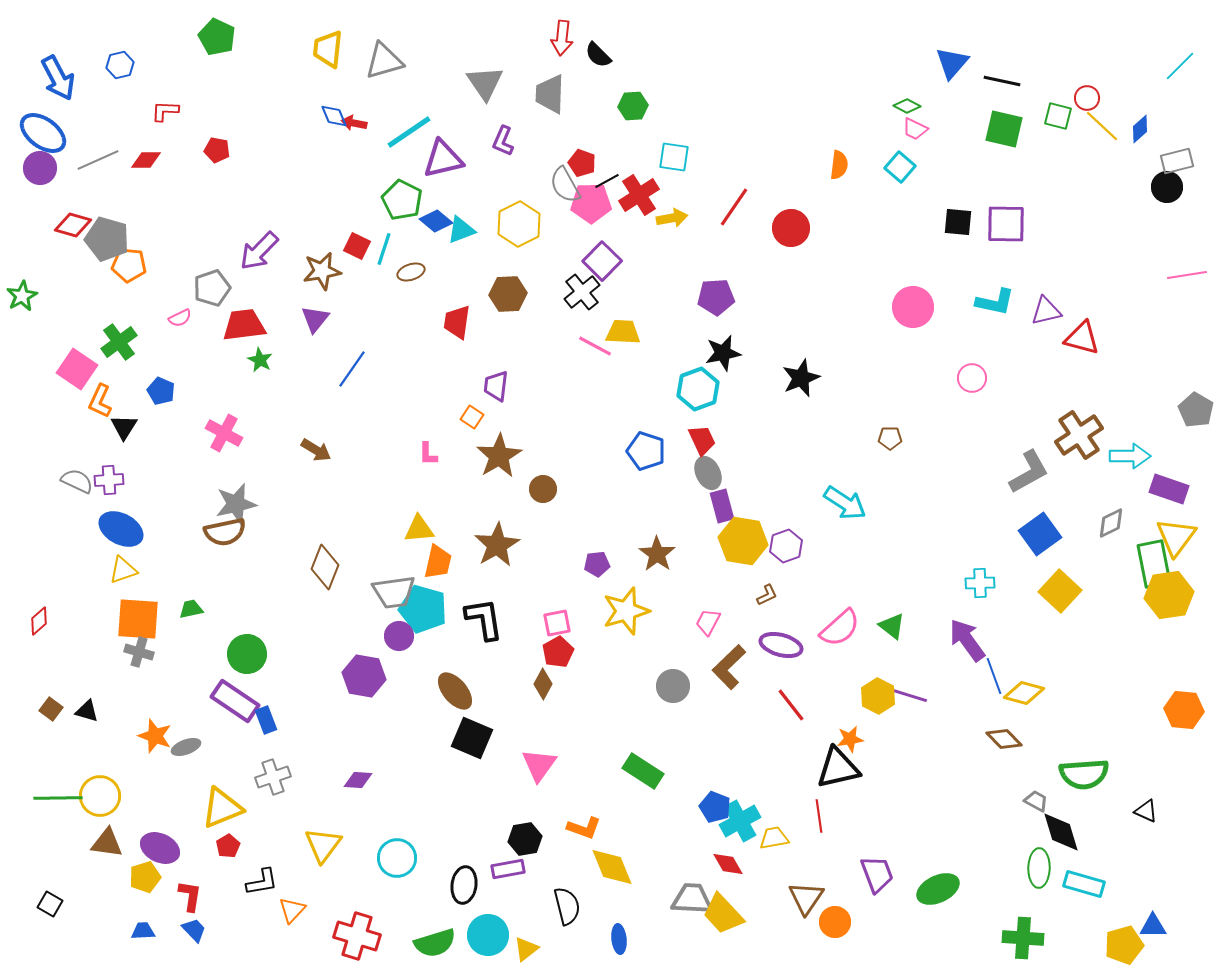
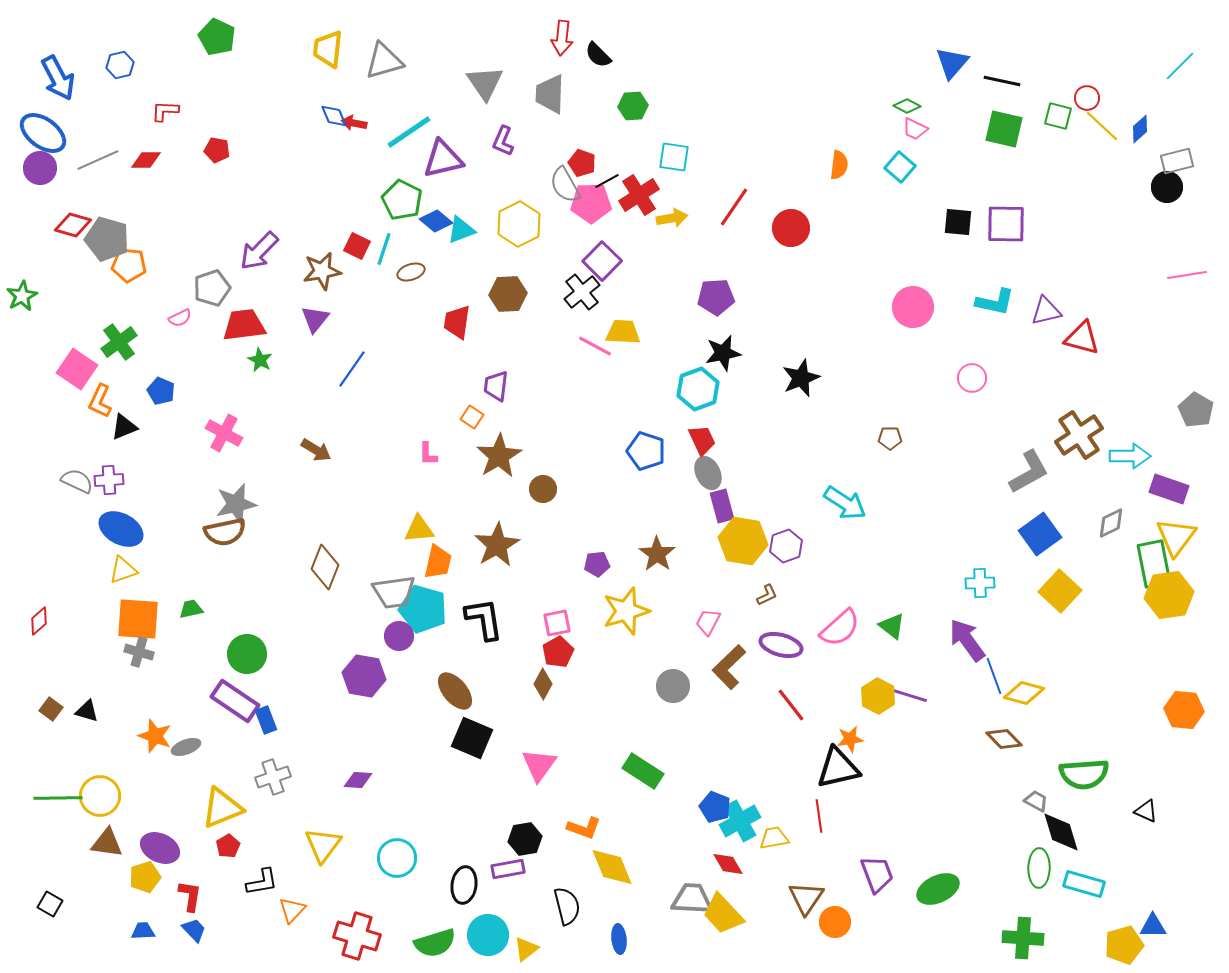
black triangle at (124, 427): rotated 36 degrees clockwise
